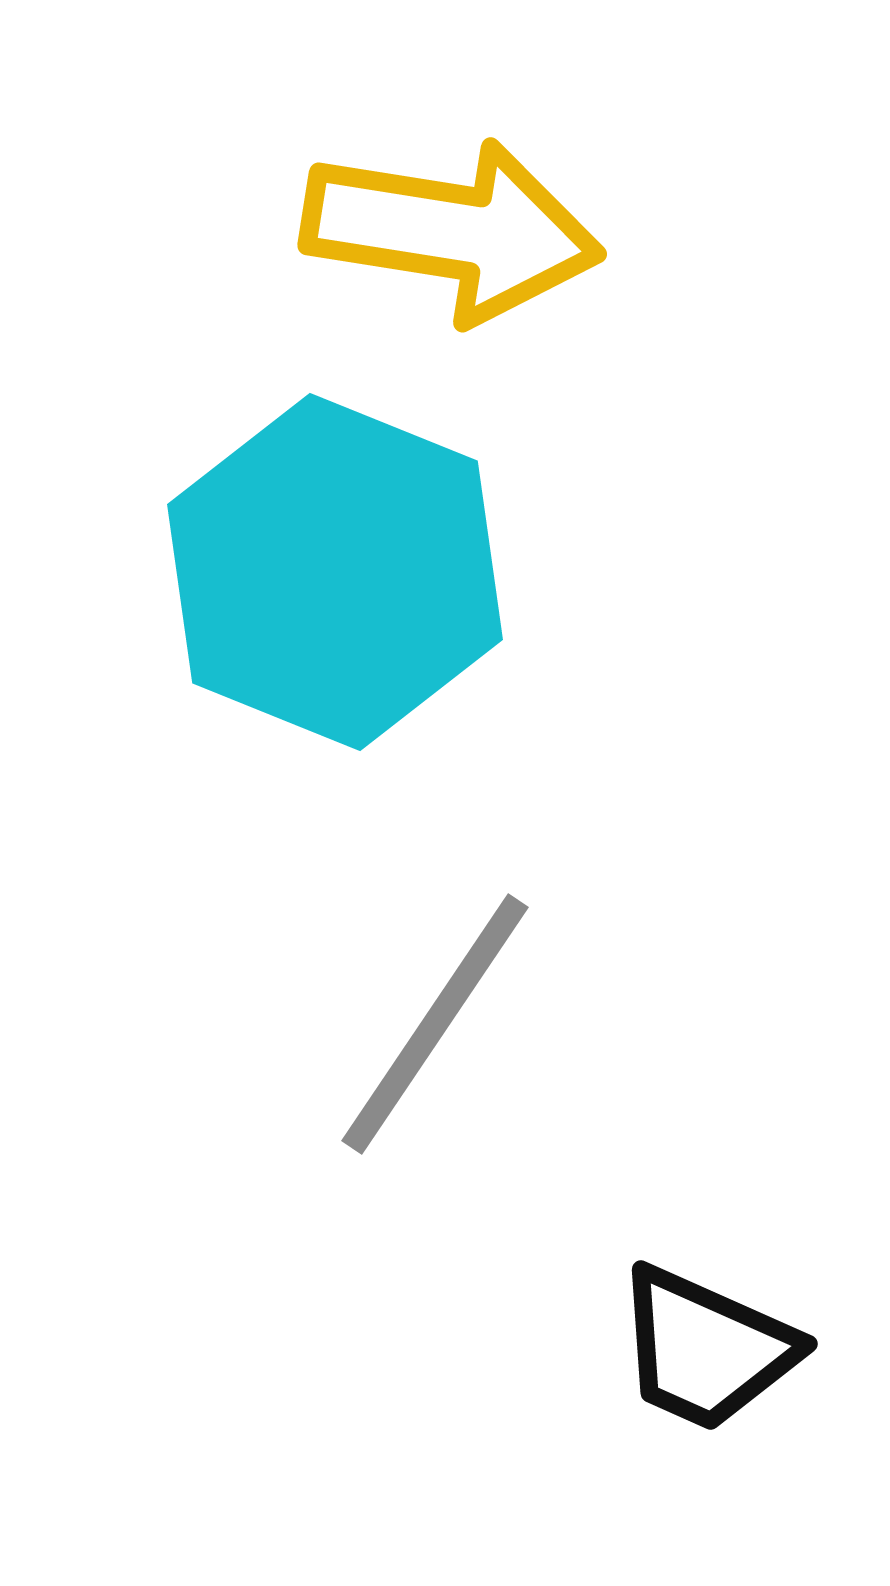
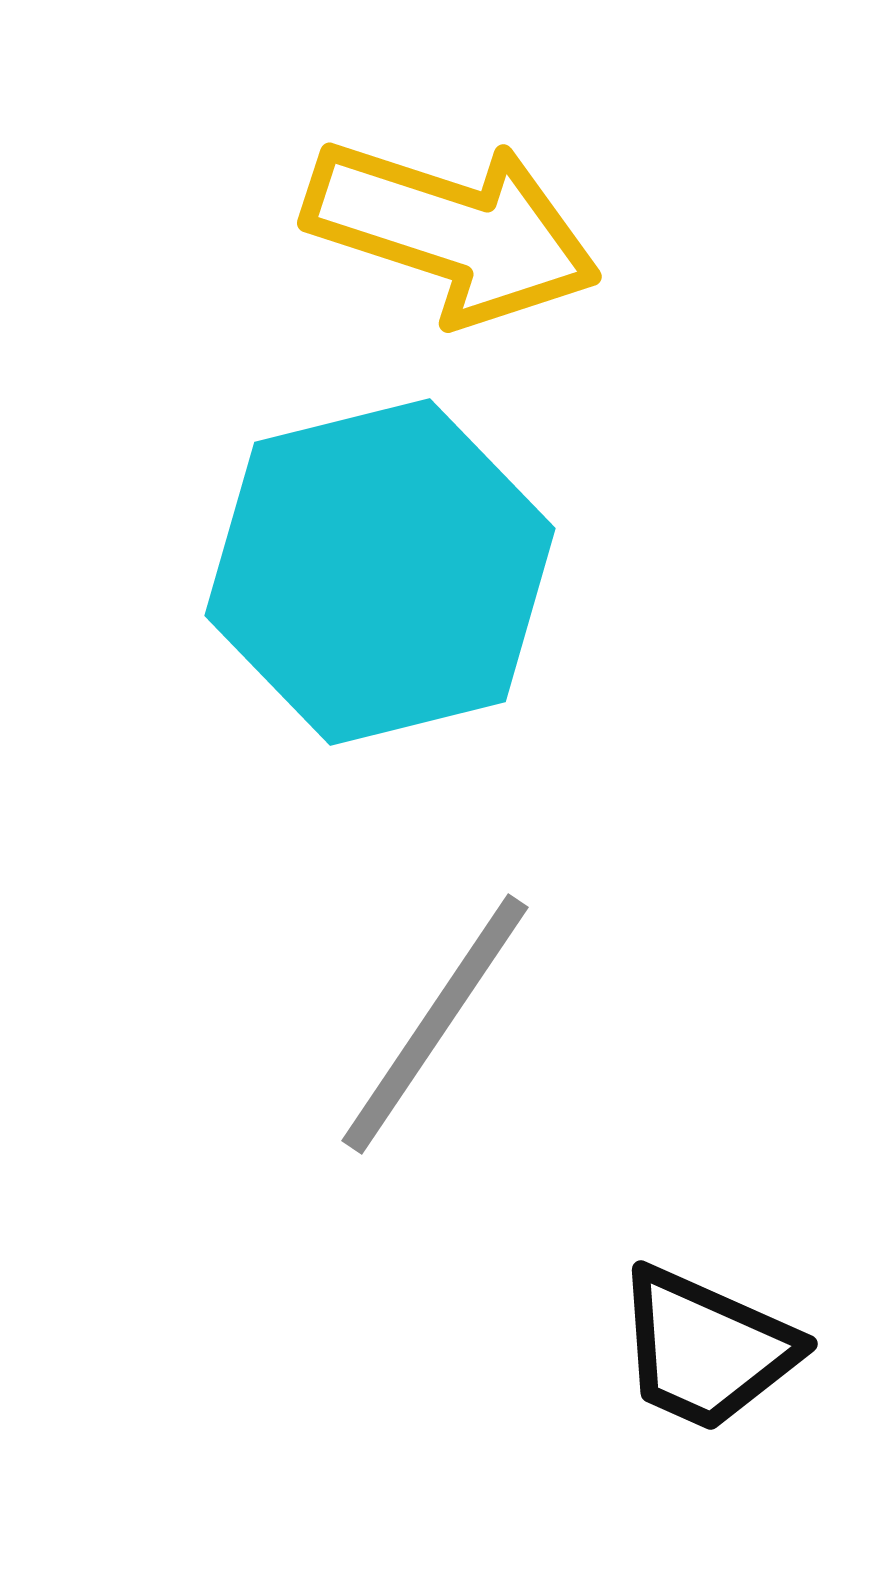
yellow arrow: rotated 9 degrees clockwise
cyan hexagon: moved 45 px right; rotated 24 degrees clockwise
